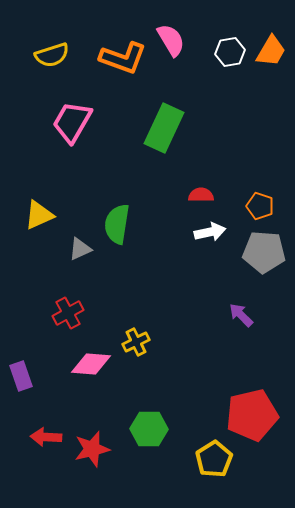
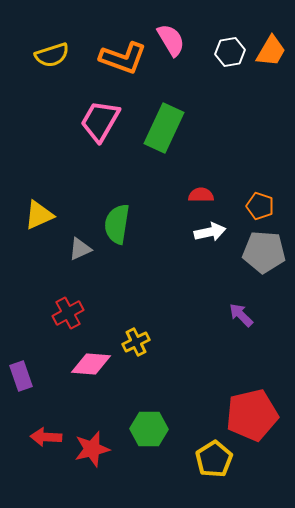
pink trapezoid: moved 28 px right, 1 px up
